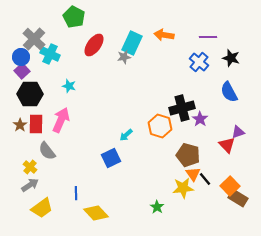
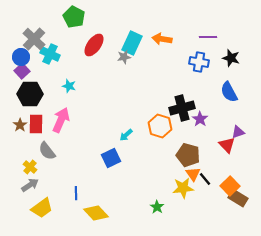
orange arrow: moved 2 px left, 4 px down
blue cross: rotated 30 degrees counterclockwise
